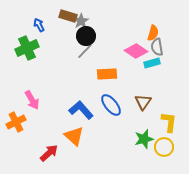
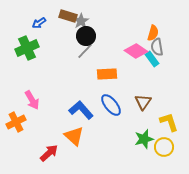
blue arrow: moved 2 px up; rotated 96 degrees counterclockwise
cyan rectangle: moved 4 px up; rotated 70 degrees clockwise
yellow L-shape: rotated 25 degrees counterclockwise
